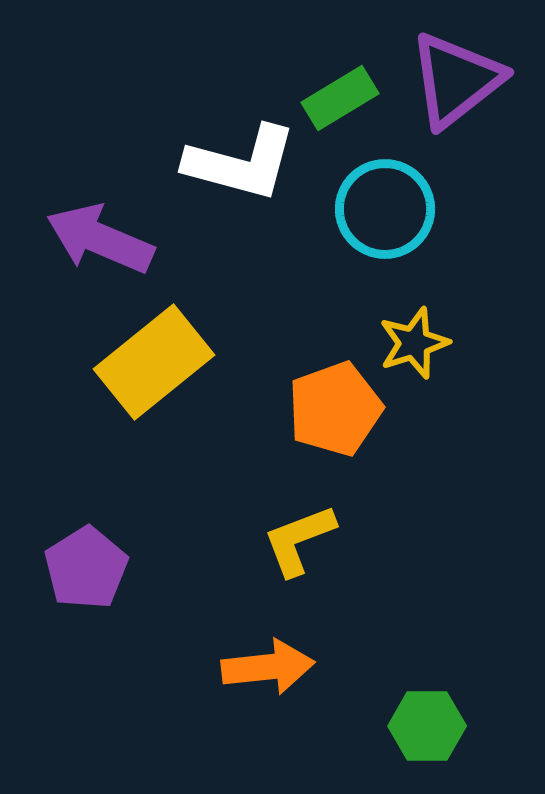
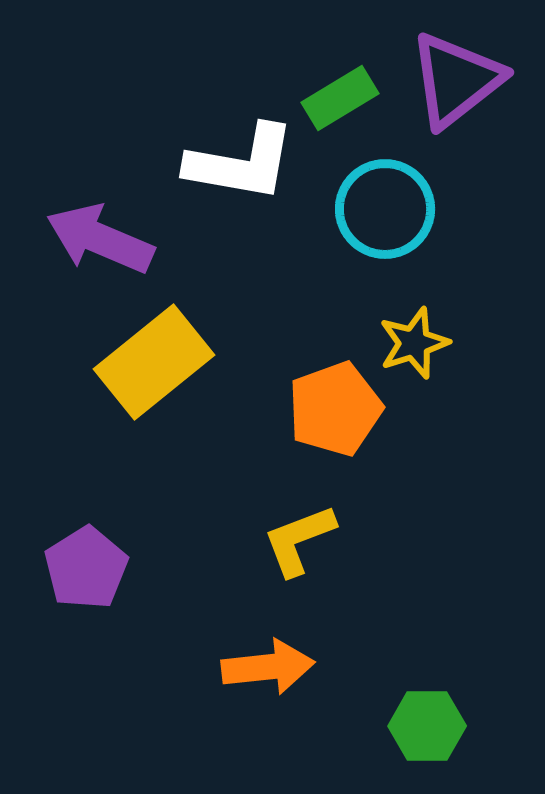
white L-shape: rotated 5 degrees counterclockwise
